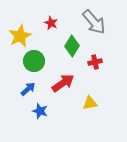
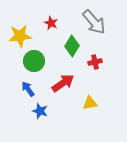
yellow star: rotated 20 degrees clockwise
blue arrow: rotated 84 degrees counterclockwise
